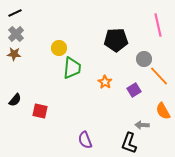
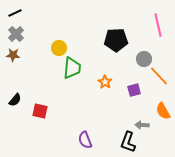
brown star: moved 1 px left, 1 px down
purple square: rotated 16 degrees clockwise
black L-shape: moved 1 px left, 1 px up
